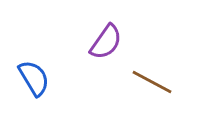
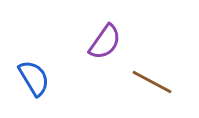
purple semicircle: moved 1 px left
